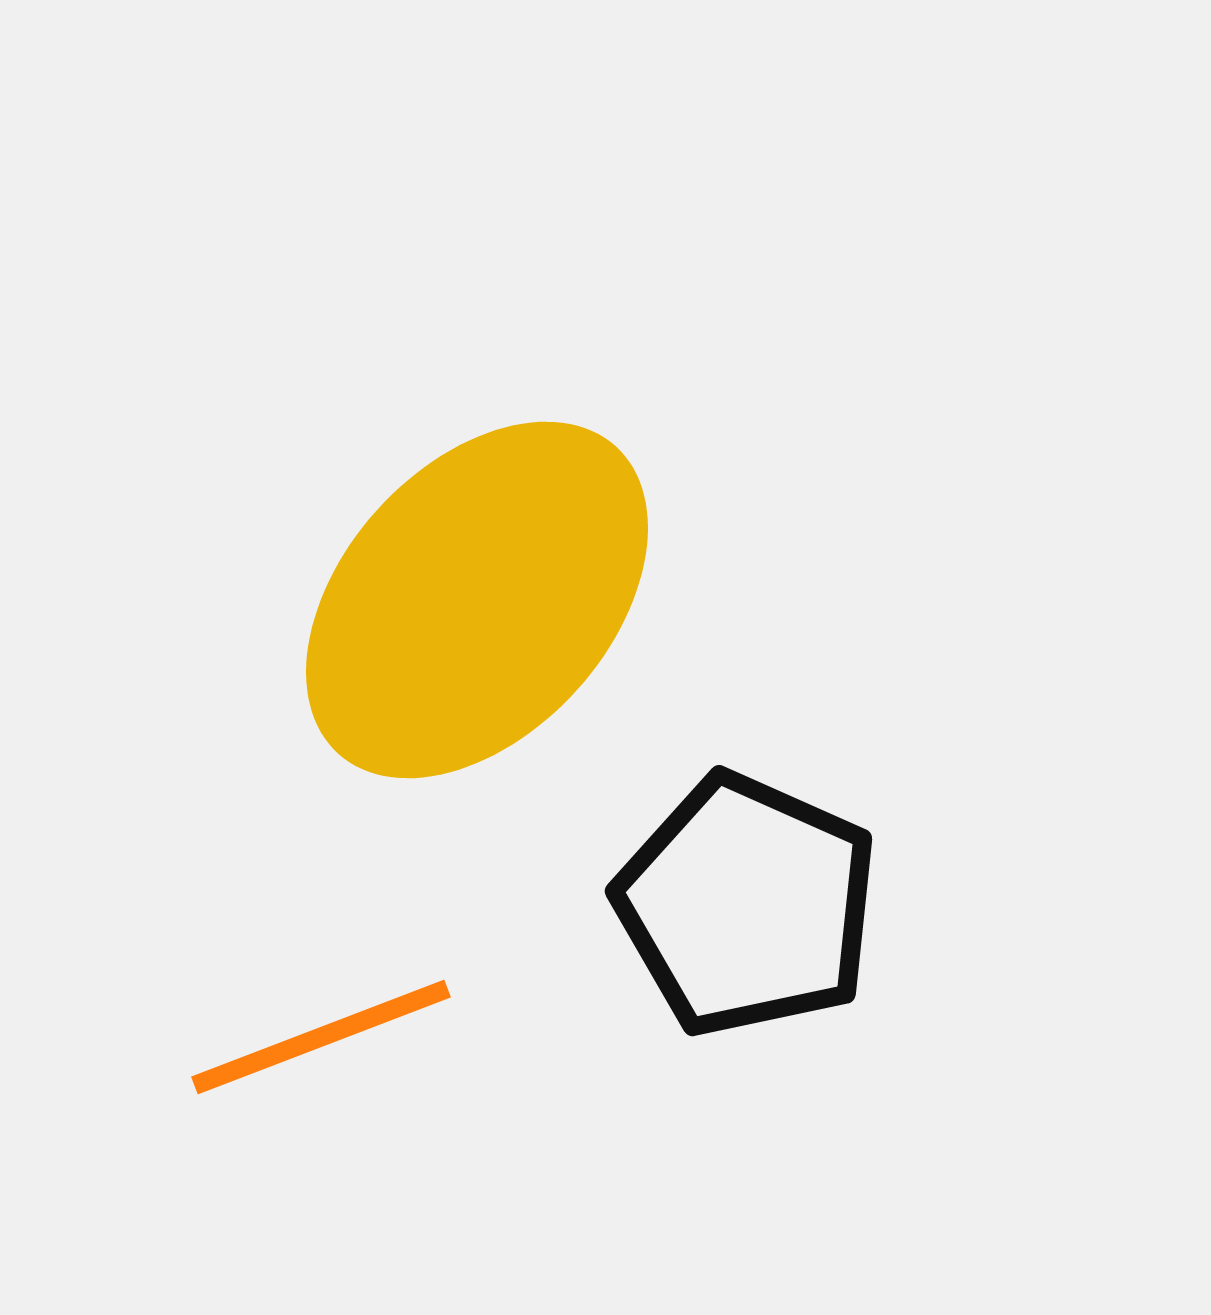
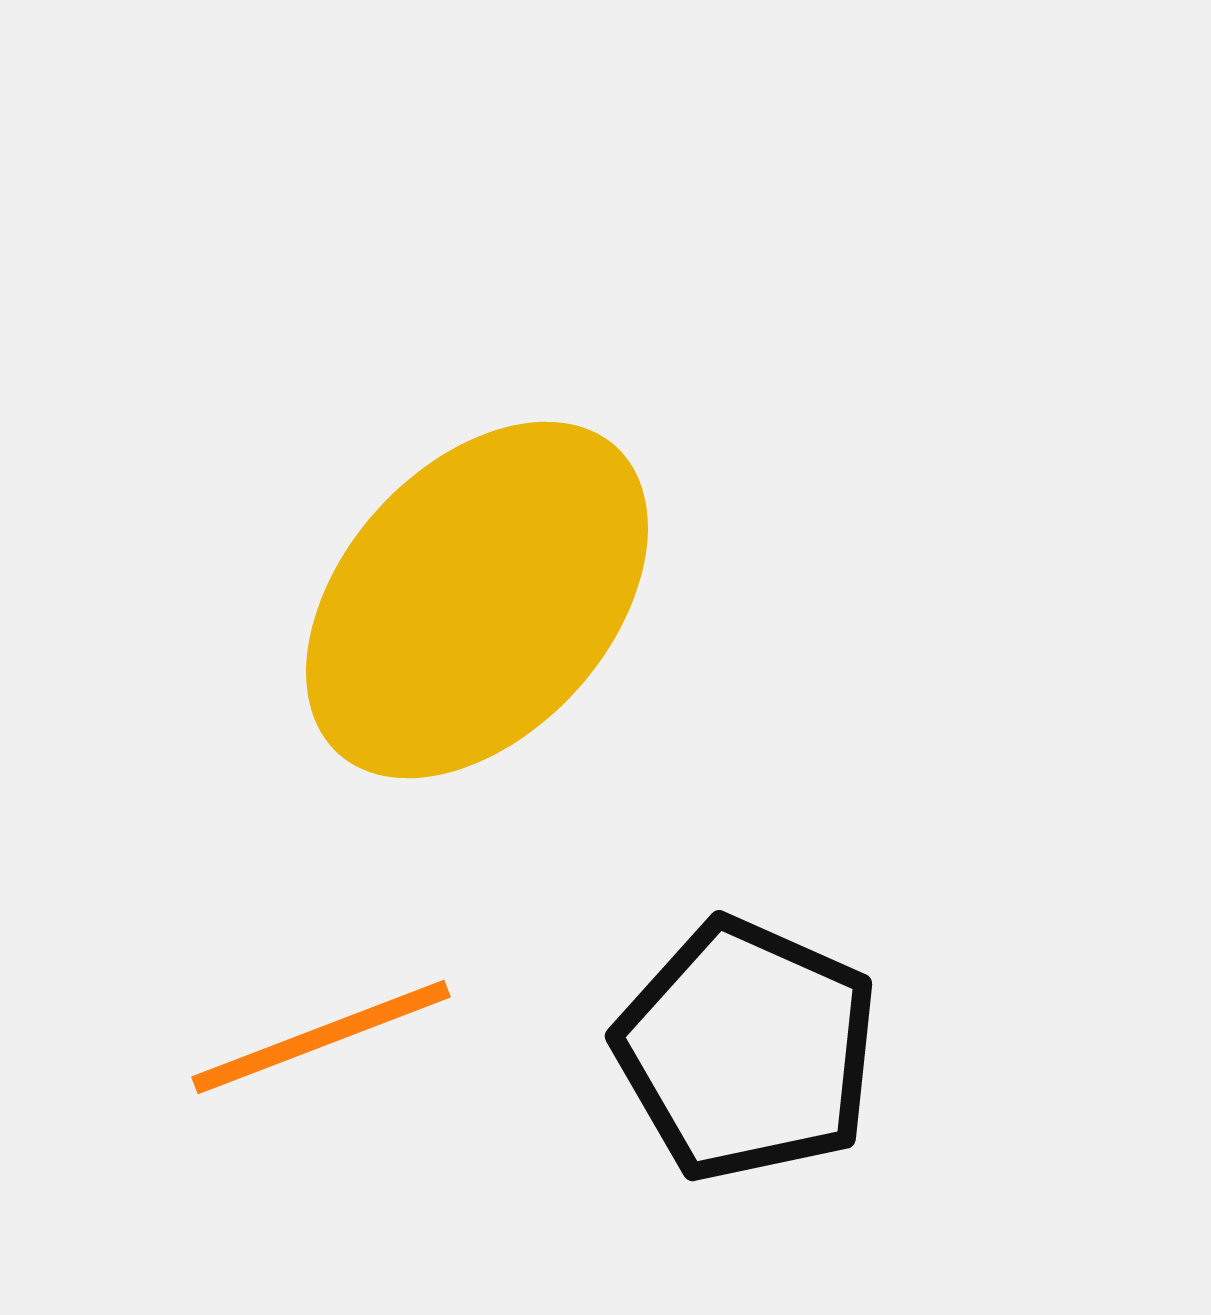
black pentagon: moved 145 px down
